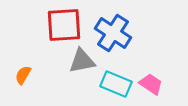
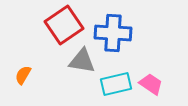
red square: rotated 30 degrees counterclockwise
blue cross: rotated 30 degrees counterclockwise
gray triangle: rotated 20 degrees clockwise
cyan rectangle: rotated 36 degrees counterclockwise
